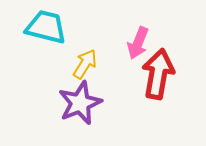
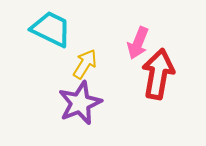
cyan trapezoid: moved 5 px right, 2 px down; rotated 12 degrees clockwise
